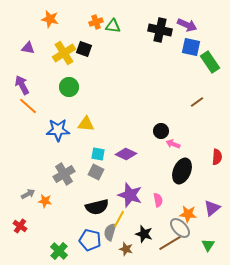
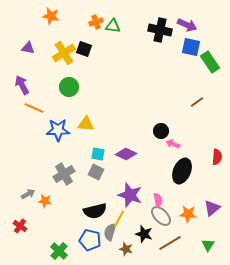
orange star at (50, 19): moved 1 px right, 3 px up
orange line at (28, 106): moved 6 px right, 2 px down; rotated 18 degrees counterclockwise
black semicircle at (97, 207): moved 2 px left, 4 px down
gray ellipse at (180, 228): moved 19 px left, 12 px up
